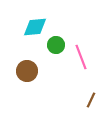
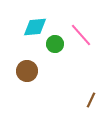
green circle: moved 1 px left, 1 px up
pink line: moved 22 px up; rotated 20 degrees counterclockwise
